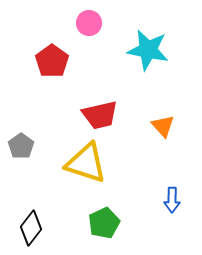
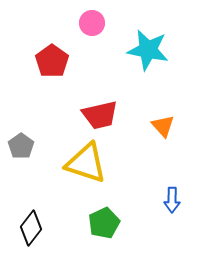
pink circle: moved 3 px right
